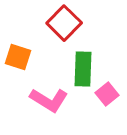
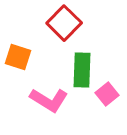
green rectangle: moved 1 px left, 1 px down
